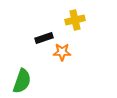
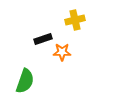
black rectangle: moved 1 px left, 1 px down
green semicircle: moved 3 px right
